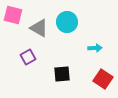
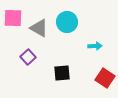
pink square: moved 3 px down; rotated 12 degrees counterclockwise
cyan arrow: moved 2 px up
purple square: rotated 14 degrees counterclockwise
black square: moved 1 px up
red square: moved 2 px right, 1 px up
